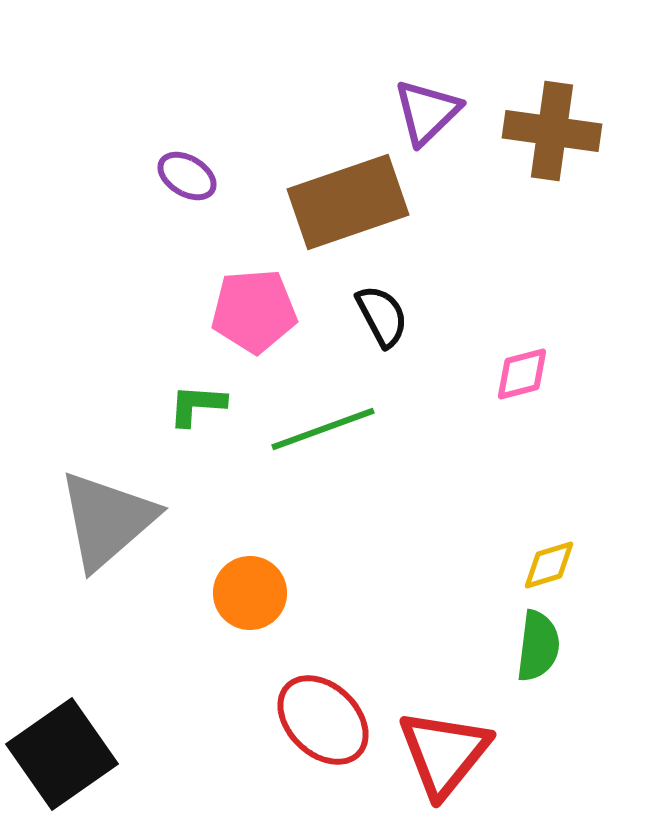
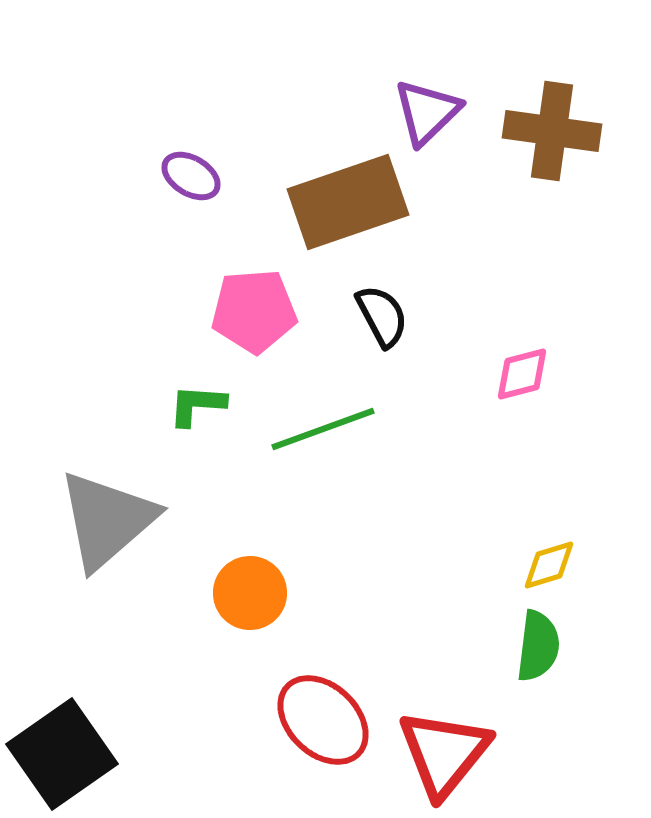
purple ellipse: moved 4 px right
